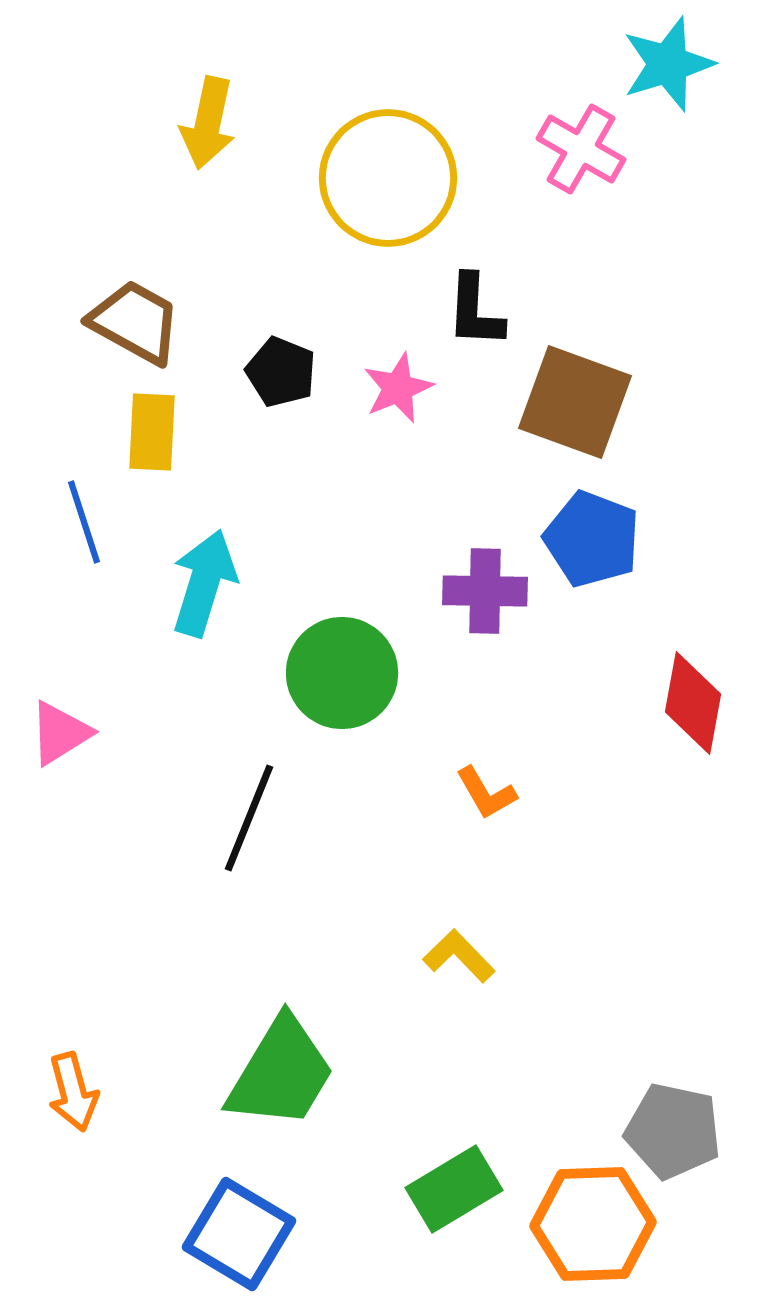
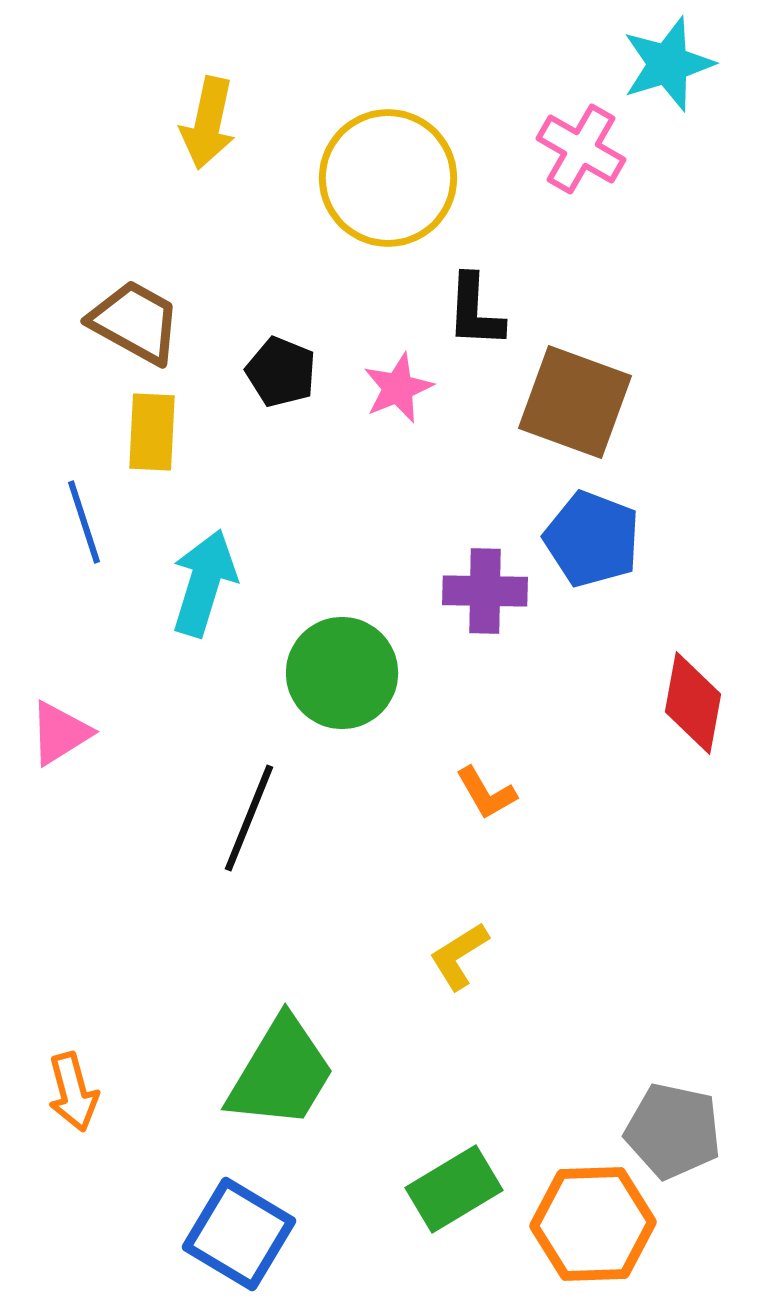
yellow L-shape: rotated 78 degrees counterclockwise
